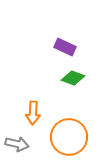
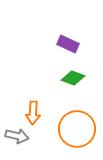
purple rectangle: moved 3 px right, 3 px up
orange circle: moved 8 px right, 8 px up
gray arrow: moved 8 px up
